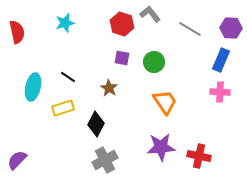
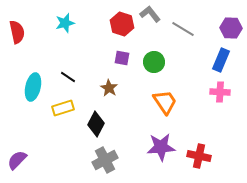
gray line: moved 7 px left
